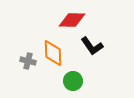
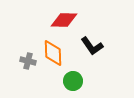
red diamond: moved 8 px left
